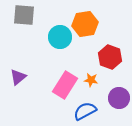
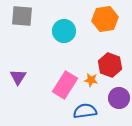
gray square: moved 2 px left, 1 px down
orange hexagon: moved 20 px right, 5 px up
cyan circle: moved 4 px right, 6 px up
red hexagon: moved 8 px down
purple triangle: rotated 18 degrees counterclockwise
blue semicircle: rotated 20 degrees clockwise
